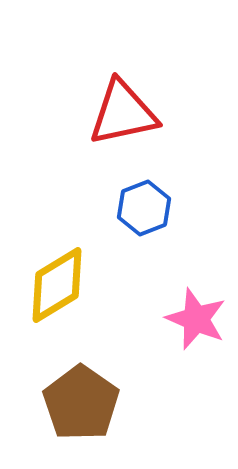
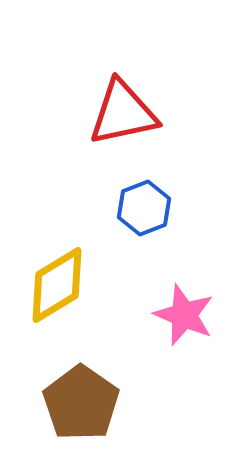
pink star: moved 12 px left, 4 px up
